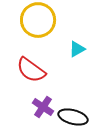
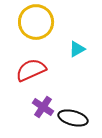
yellow circle: moved 2 px left, 2 px down
red semicircle: rotated 120 degrees clockwise
black ellipse: moved 1 px down
